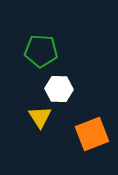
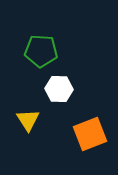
yellow triangle: moved 12 px left, 3 px down
orange square: moved 2 px left
